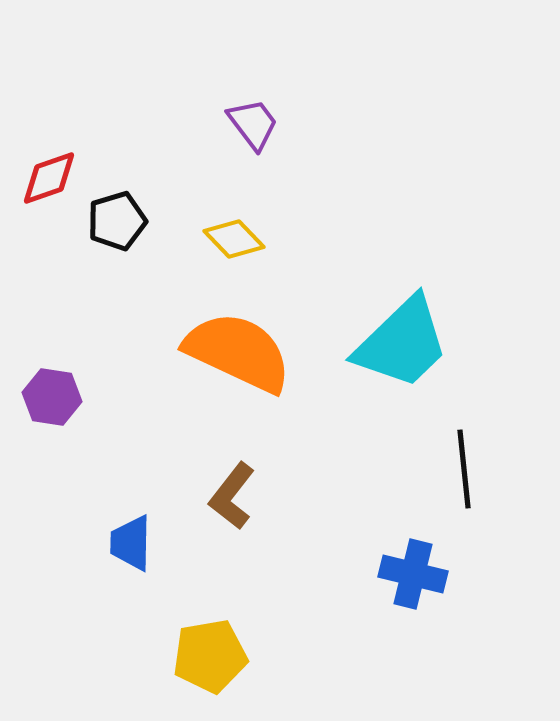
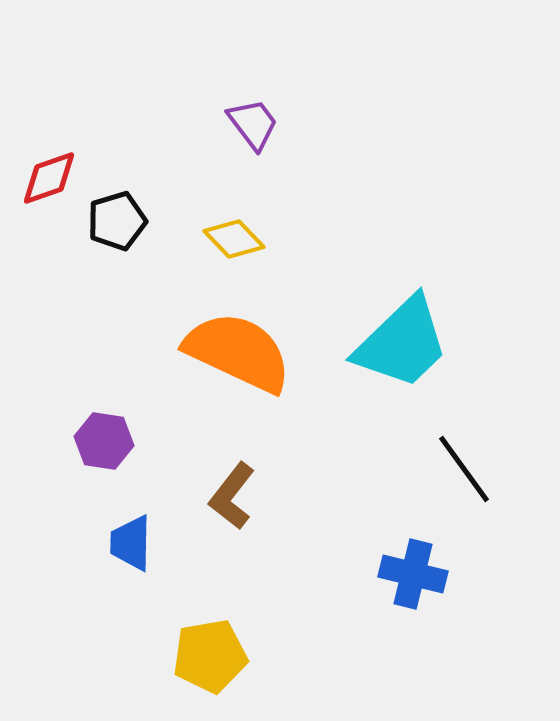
purple hexagon: moved 52 px right, 44 px down
black line: rotated 30 degrees counterclockwise
